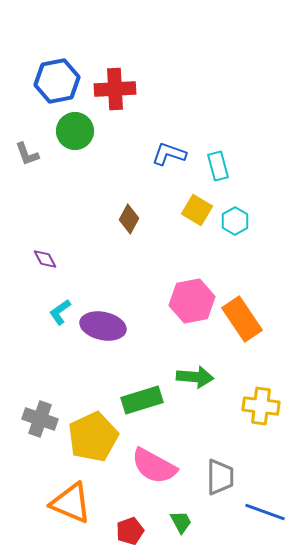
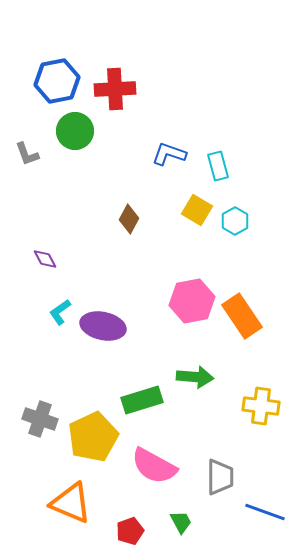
orange rectangle: moved 3 px up
